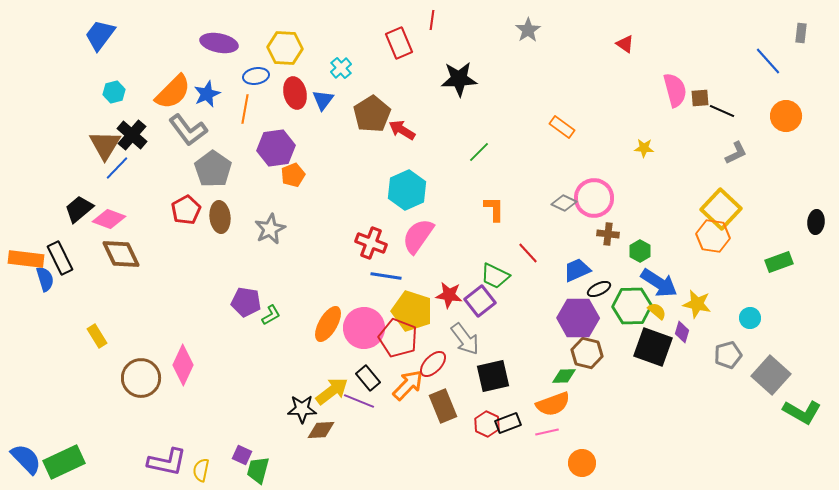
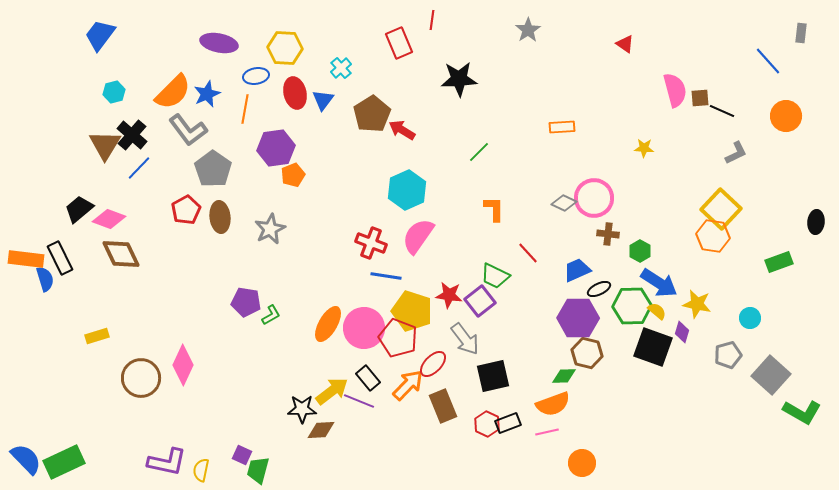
orange rectangle at (562, 127): rotated 40 degrees counterclockwise
blue line at (117, 168): moved 22 px right
yellow rectangle at (97, 336): rotated 75 degrees counterclockwise
